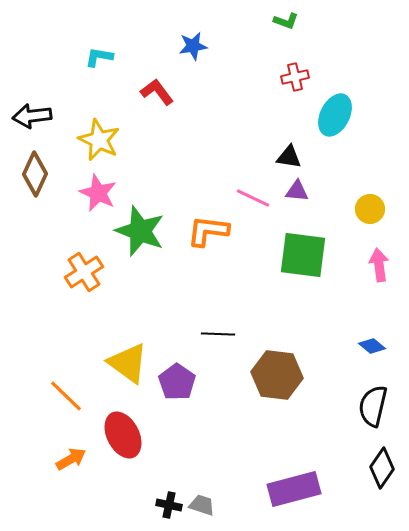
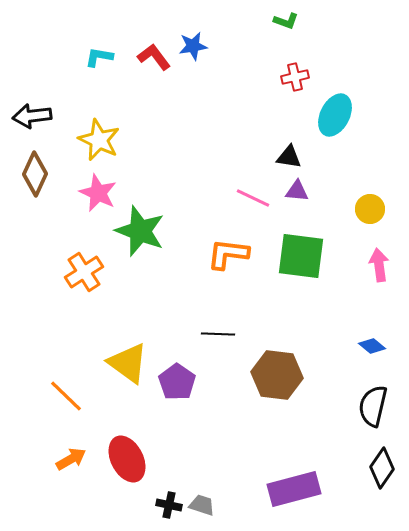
red L-shape: moved 3 px left, 35 px up
orange L-shape: moved 20 px right, 23 px down
green square: moved 2 px left, 1 px down
red ellipse: moved 4 px right, 24 px down
